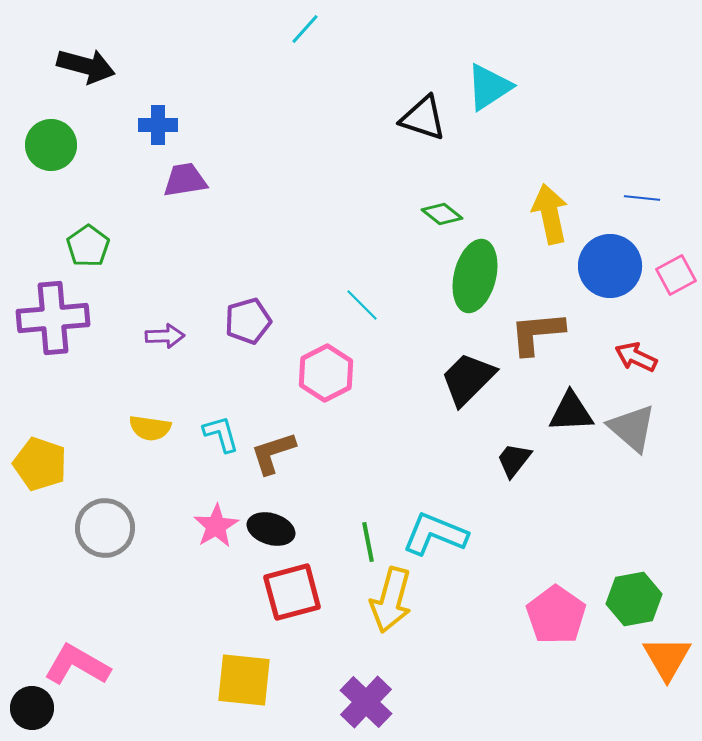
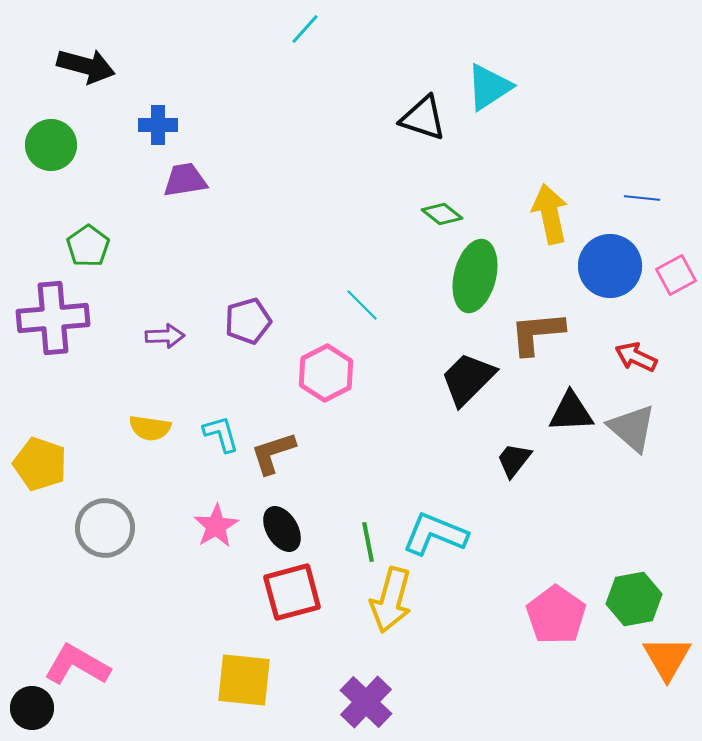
black ellipse at (271, 529): moved 11 px right; rotated 42 degrees clockwise
